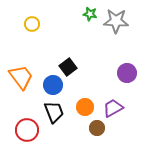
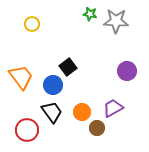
purple circle: moved 2 px up
orange circle: moved 3 px left, 5 px down
black trapezoid: moved 2 px left; rotated 15 degrees counterclockwise
